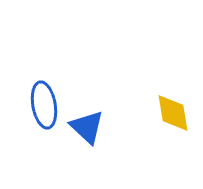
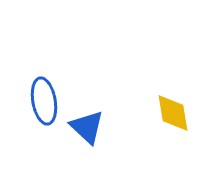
blue ellipse: moved 4 px up
